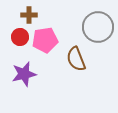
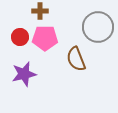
brown cross: moved 11 px right, 4 px up
pink pentagon: moved 2 px up; rotated 10 degrees clockwise
